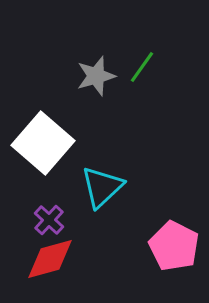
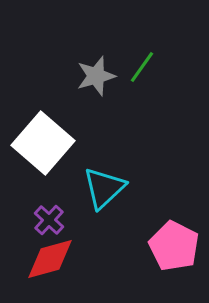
cyan triangle: moved 2 px right, 1 px down
